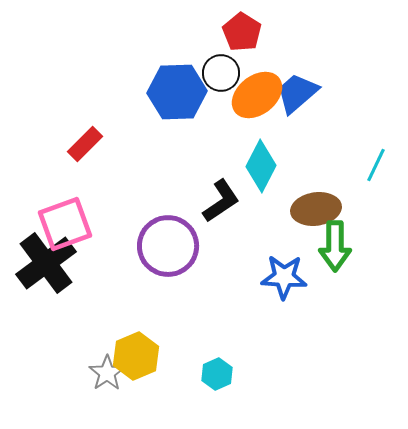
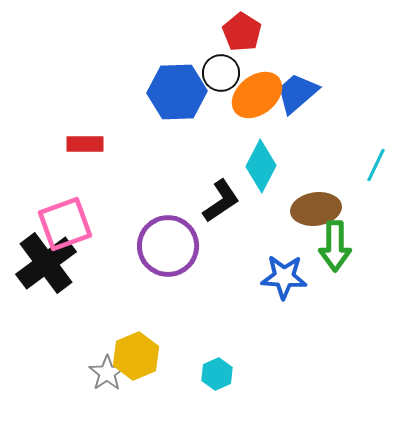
red rectangle: rotated 45 degrees clockwise
